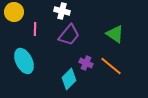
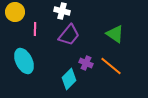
yellow circle: moved 1 px right
